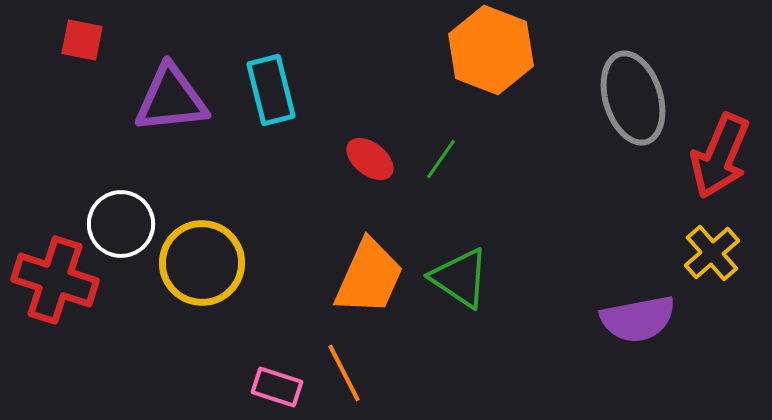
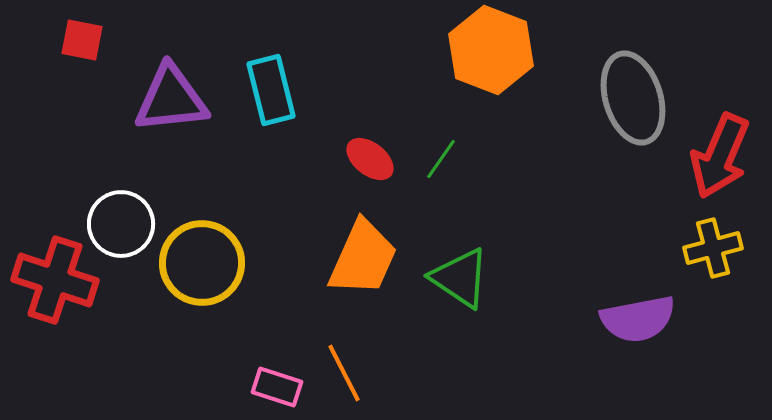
yellow cross: moved 1 px right, 5 px up; rotated 26 degrees clockwise
orange trapezoid: moved 6 px left, 19 px up
